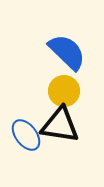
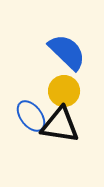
blue ellipse: moved 5 px right, 19 px up
